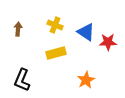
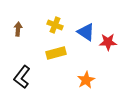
black L-shape: moved 3 px up; rotated 15 degrees clockwise
